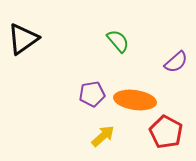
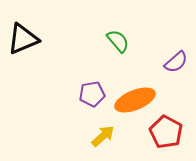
black triangle: rotated 12 degrees clockwise
orange ellipse: rotated 30 degrees counterclockwise
